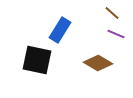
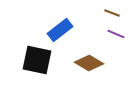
brown line: rotated 21 degrees counterclockwise
blue rectangle: rotated 20 degrees clockwise
brown diamond: moved 9 px left
